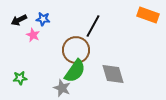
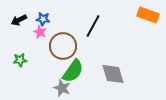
pink star: moved 7 px right, 3 px up
brown circle: moved 13 px left, 4 px up
green semicircle: moved 2 px left
green star: moved 18 px up
